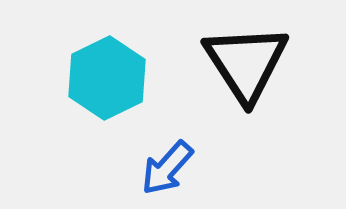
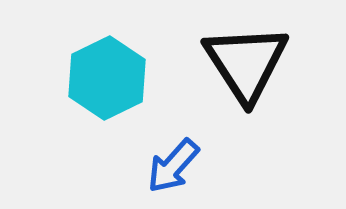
blue arrow: moved 6 px right, 2 px up
